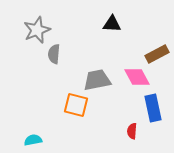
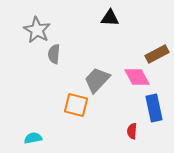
black triangle: moved 2 px left, 6 px up
gray star: rotated 20 degrees counterclockwise
gray trapezoid: rotated 36 degrees counterclockwise
blue rectangle: moved 1 px right
cyan semicircle: moved 2 px up
